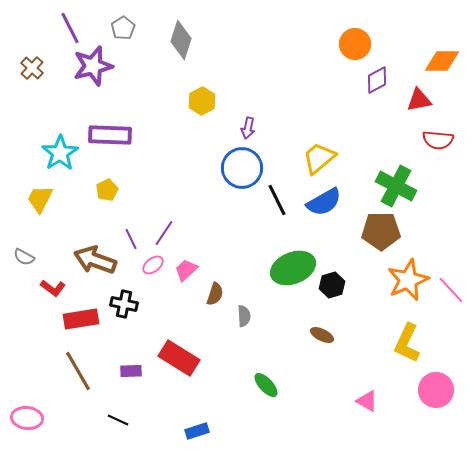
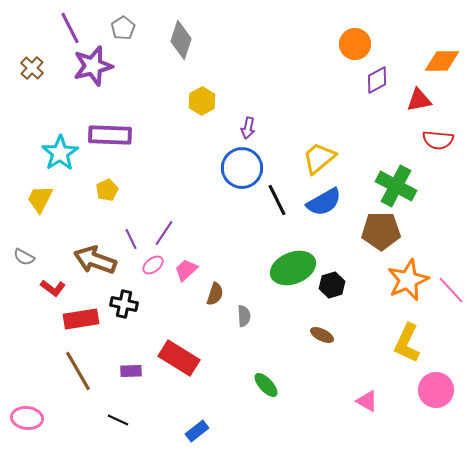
blue rectangle at (197, 431): rotated 20 degrees counterclockwise
